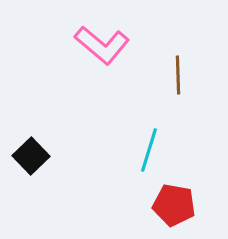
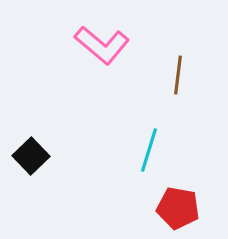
brown line: rotated 9 degrees clockwise
red pentagon: moved 4 px right, 3 px down
